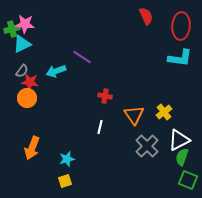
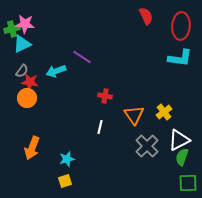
green square: moved 3 px down; rotated 24 degrees counterclockwise
